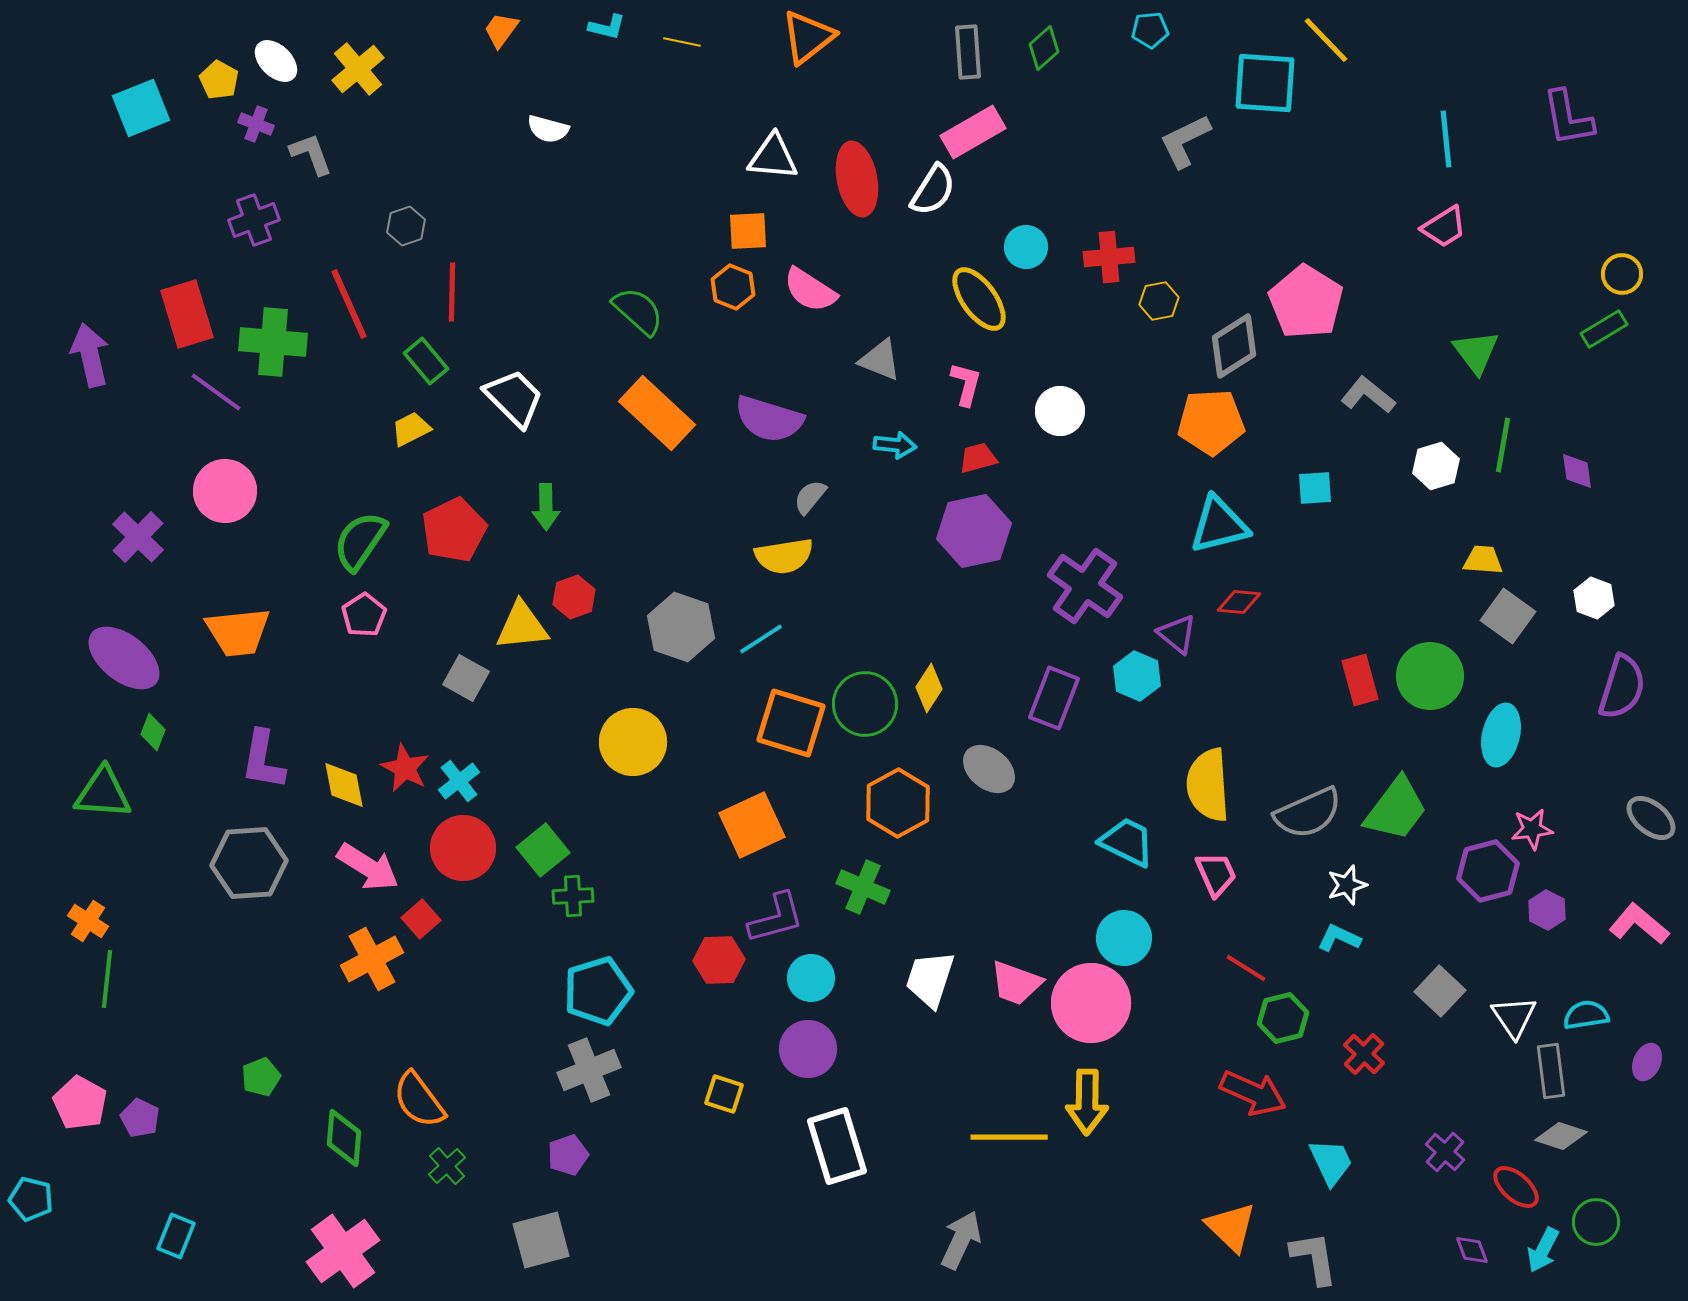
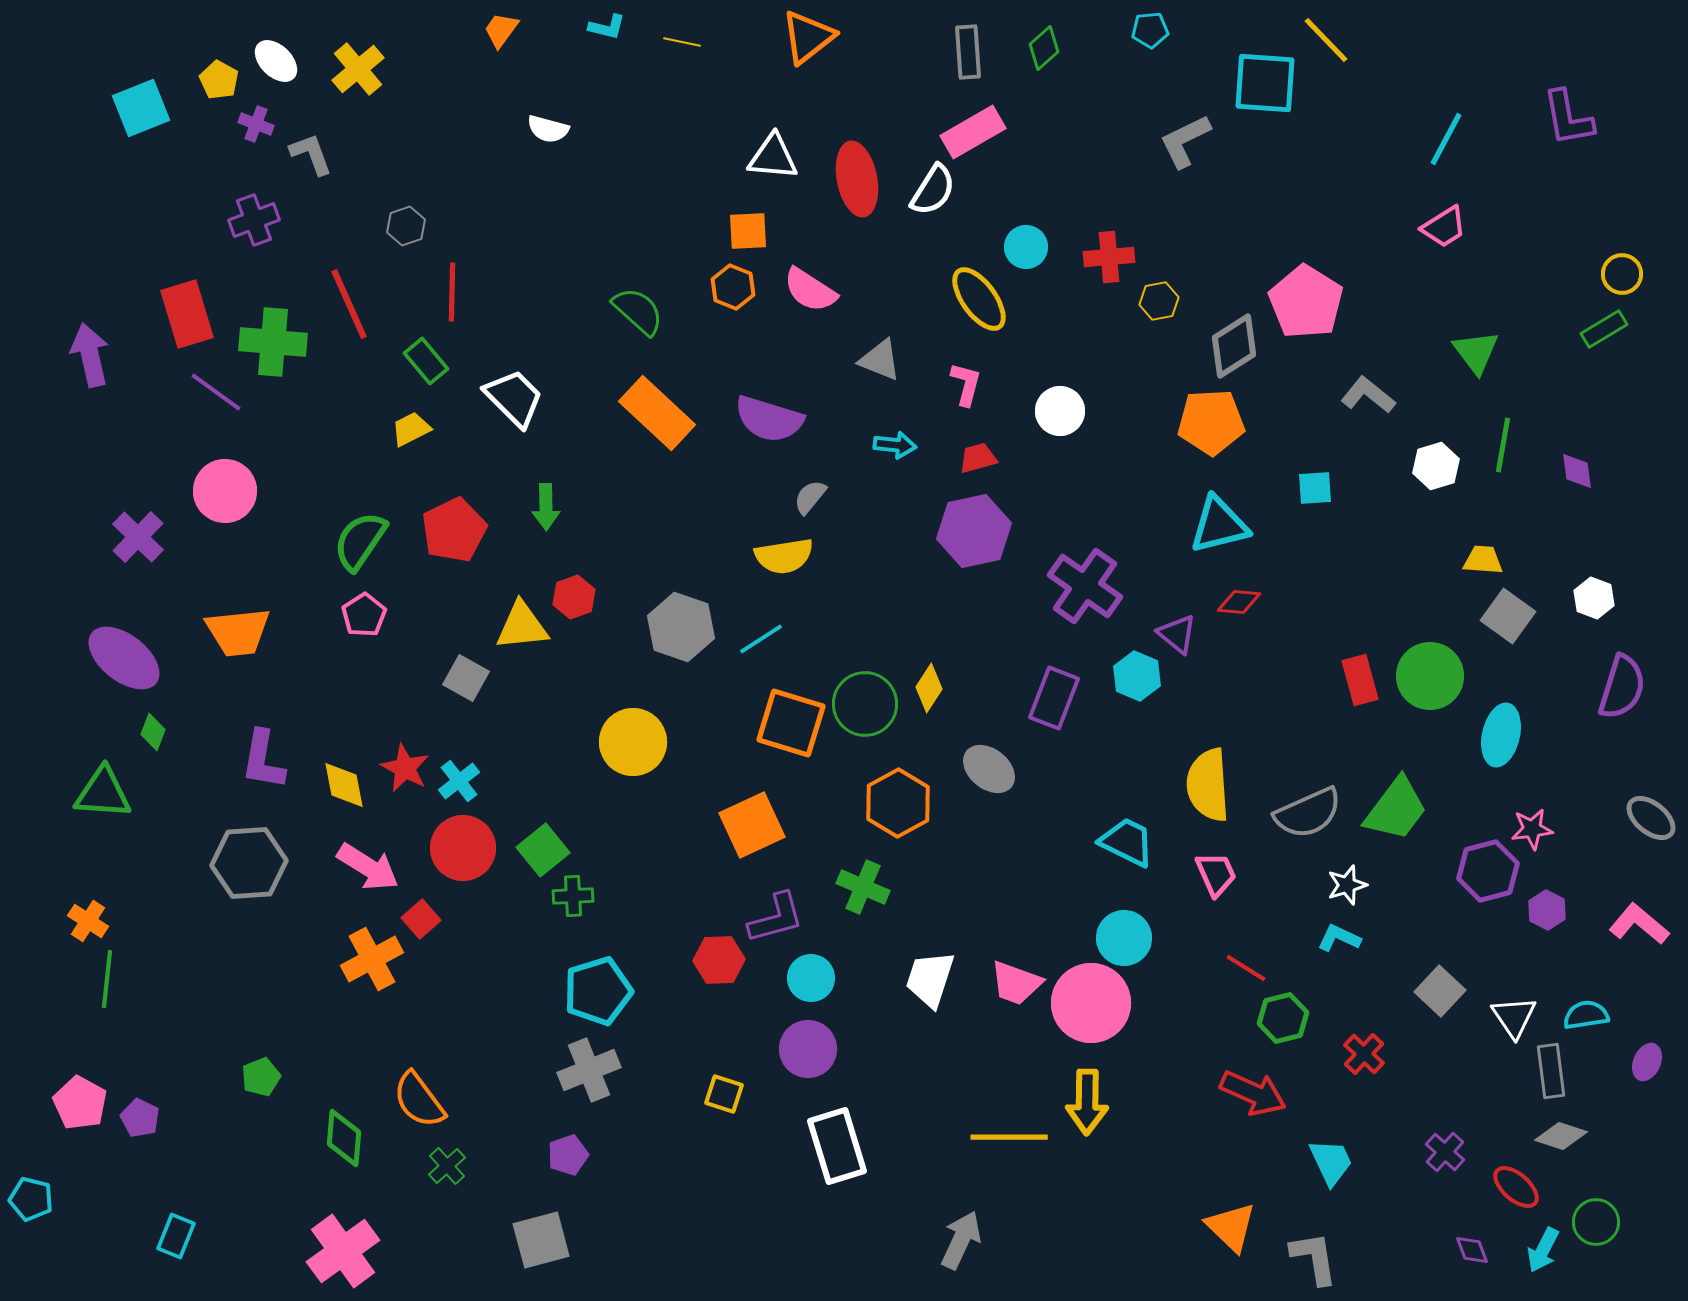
cyan line at (1446, 139): rotated 34 degrees clockwise
